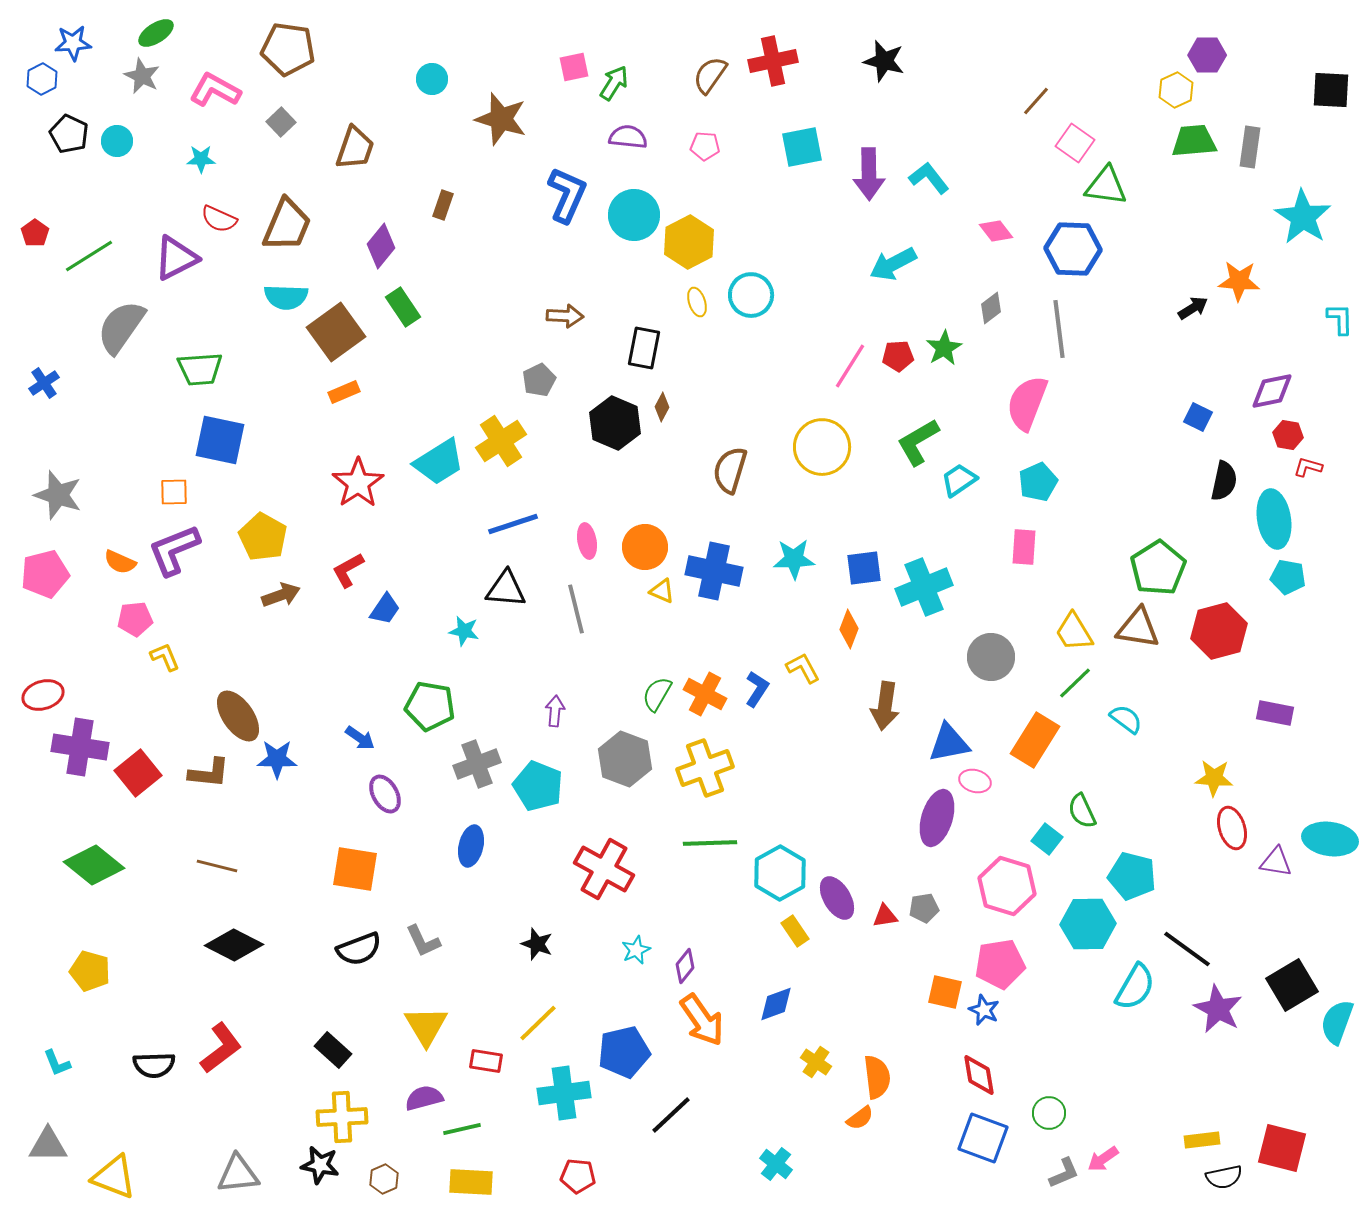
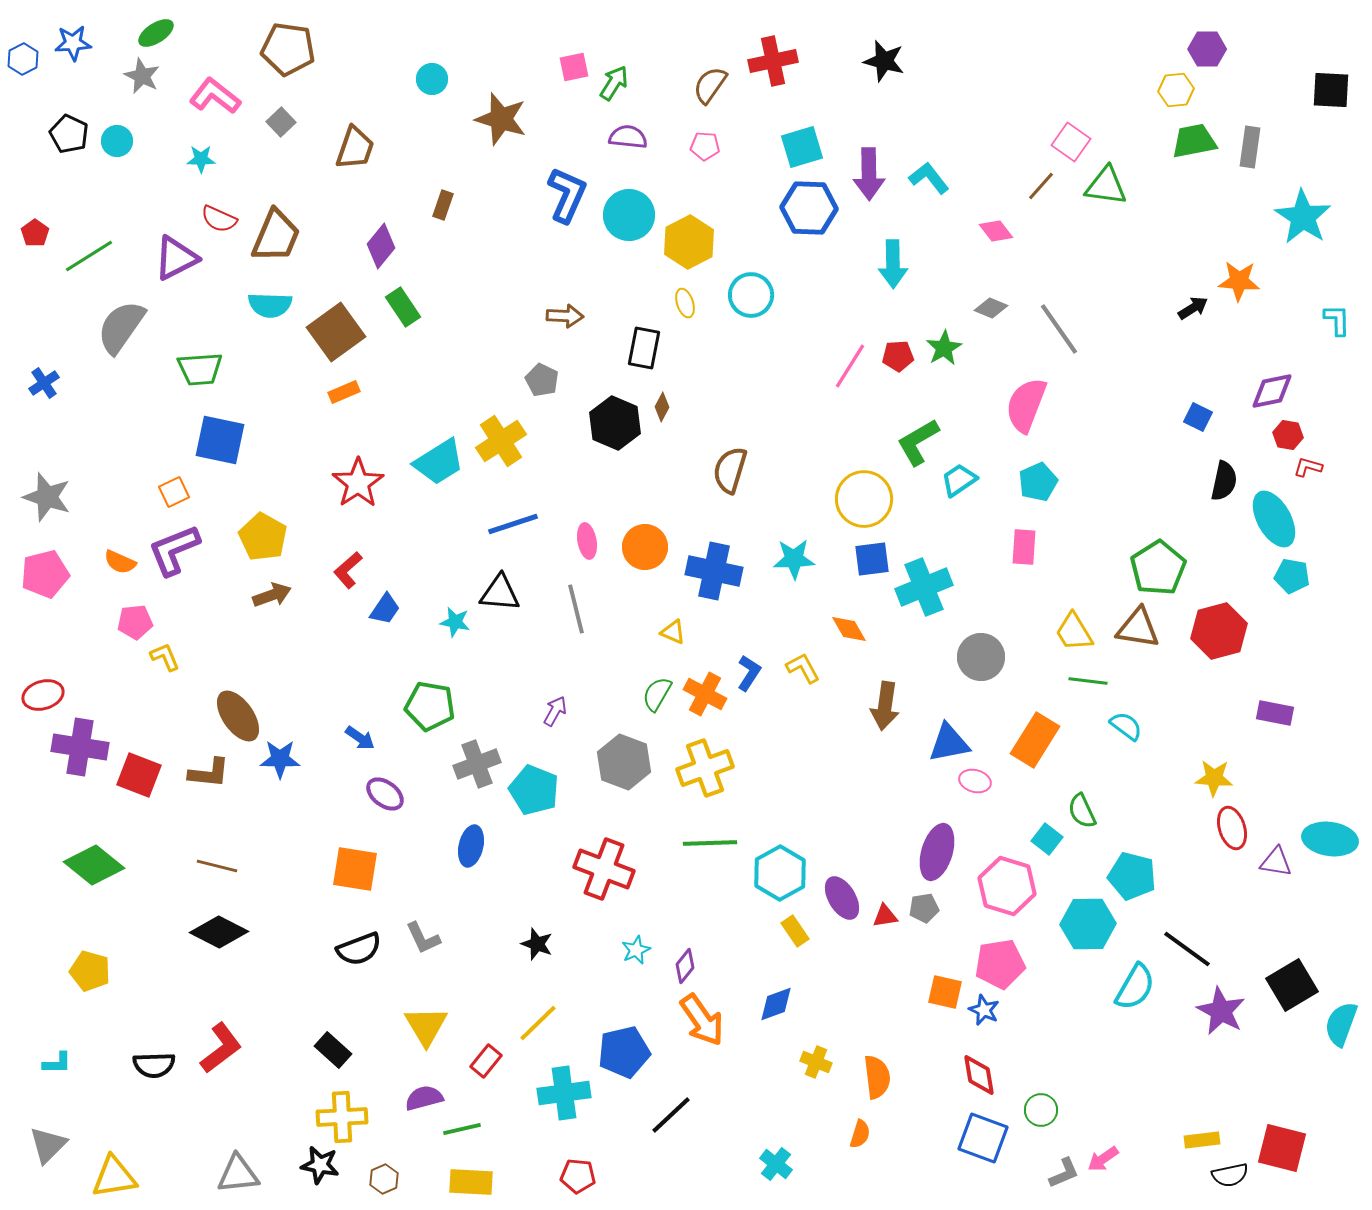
purple hexagon at (1207, 55): moved 6 px up
brown semicircle at (710, 75): moved 10 px down
blue hexagon at (42, 79): moved 19 px left, 20 px up
pink L-shape at (215, 90): moved 6 px down; rotated 9 degrees clockwise
yellow hexagon at (1176, 90): rotated 20 degrees clockwise
brown line at (1036, 101): moved 5 px right, 85 px down
green trapezoid at (1194, 141): rotated 6 degrees counterclockwise
pink square at (1075, 143): moved 4 px left, 1 px up
cyan square at (802, 147): rotated 6 degrees counterclockwise
cyan circle at (634, 215): moved 5 px left
brown trapezoid at (287, 225): moved 11 px left, 11 px down
blue hexagon at (1073, 249): moved 264 px left, 41 px up
cyan arrow at (893, 264): rotated 63 degrees counterclockwise
cyan semicircle at (286, 297): moved 16 px left, 8 px down
yellow ellipse at (697, 302): moved 12 px left, 1 px down
gray diamond at (991, 308): rotated 60 degrees clockwise
cyan L-shape at (1340, 319): moved 3 px left, 1 px down
gray line at (1059, 329): rotated 28 degrees counterclockwise
gray pentagon at (539, 380): moved 3 px right; rotated 20 degrees counterclockwise
pink semicircle at (1027, 403): moved 1 px left, 2 px down
yellow circle at (822, 447): moved 42 px right, 52 px down
orange square at (174, 492): rotated 24 degrees counterclockwise
gray star at (58, 495): moved 11 px left, 2 px down
cyan ellipse at (1274, 519): rotated 20 degrees counterclockwise
blue square at (864, 568): moved 8 px right, 9 px up
red L-shape at (348, 570): rotated 12 degrees counterclockwise
cyan pentagon at (1288, 577): moved 4 px right, 1 px up
black triangle at (506, 589): moved 6 px left, 4 px down
yellow triangle at (662, 591): moved 11 px right, 41 px down
brown arrow at (281, 595): moved 9 px left
pink pentagon at (135, 619): moved 3 px down
orange diamond at (849, 629): rotated 51 degrees counterclockwise
cyan star at (464, 631): moved 9 px left, 9 px up
gray circle at (991, 657): moved 10 px left
green line at (1075, 683): moved 13 px right, 2 px up; rotated 51 degrees clockwise
blue L-shape at (757, 689): moved 8 px left, 16 px up
purple arrow at (555, 711): rotated 24 degrees clockwise
cyan semicircle at (1126, 719): moved 7 px down
blue star at (277, 759): moved 3 px right
gray hexagon at (625, 759): moved 1 px left, 3 px down
red square at (138, 773): moved 1 px right, 2 px down; rotated 30 degrees counterclockwise
cyan pentagon at (538, 786): moved 4 px left, 4 px down
purple ellipse at (385, 794): rotated 24 degrees counterclockwise
purple ellipse at (937, 818): moved 34 px down
red cross at (604, 869): rotated 8 degrees counterclockwise
purple ellipse at (837, 898): moved 5 px right
gray L-shape at (423, 941): moved 3 px up
black diamond at (234, 945): moved 15 px left, 13 px up
purple star at (1218, 1009): moved 3 px right, 2 px down
cyan semicircle at (1337, 1022): moved 4 px right, 2 px down
red rectangle at (486, 1061): rotated 60 degrees counterclockwise
yellow cross at (816, 1062): rotated 12 degrees counterclockwise
cyan L-shape at (57, 1063): rotated 68 degrees counterclockwise
green circle at (1049, 1113): moved 8 px left, 3 px up
orange semicircle at (860, 1118): moved 16 px down; rotated 36 degrees counterclockwise
gray triangle at (48, 1145): rotated 45 degrees counterclockwise
yellow triangle at (114, 1177): rotated 30 degrees counterclockwise
black semicircle at (1224, 1177): moved 6 px right, 2 px up
